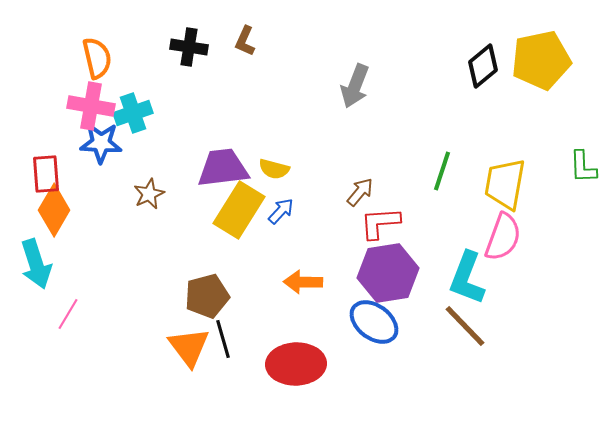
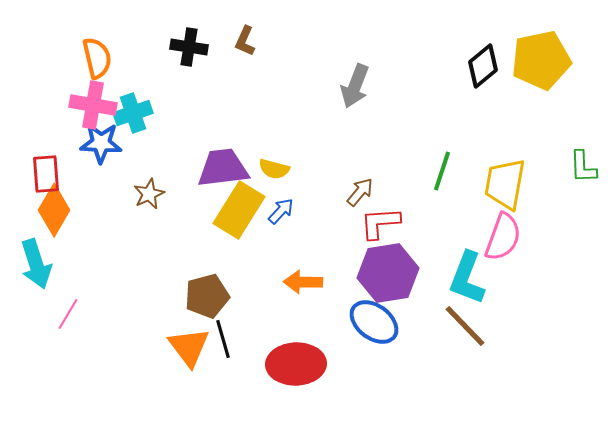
pink cross: moved 2 px right, 1 px up
